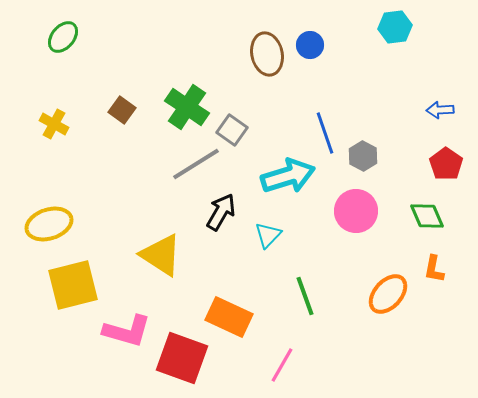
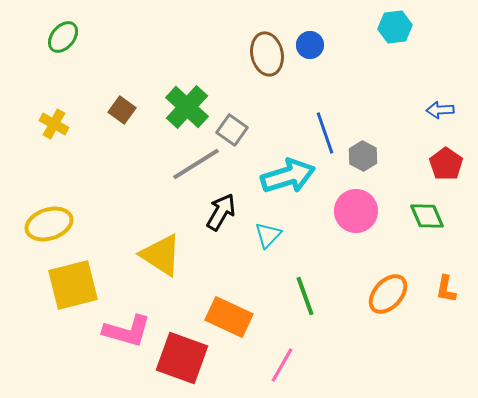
green cross: rotated 9 degrees clockwise
orange L-shape: moved 12 px right, 20 px down
